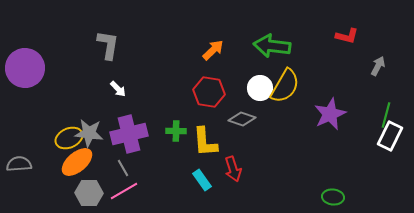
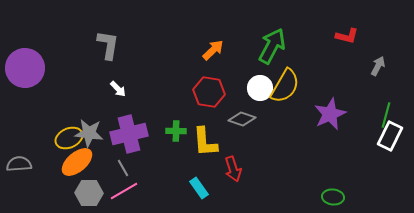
green arrow: rotated 111 degrees clockwise
cyan rectangle: moved 3 px left, 8 px down
